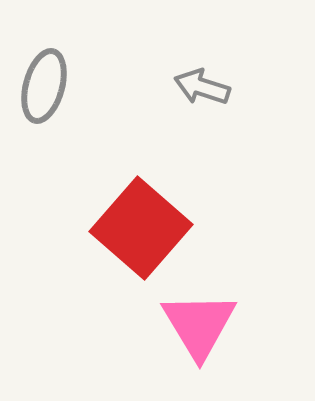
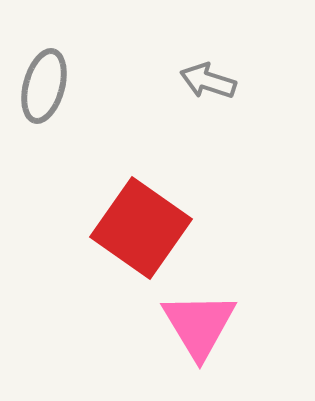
gray arrow: moved 6 px right, 6 px up
red square: rotated 6 degrees counterclockwise
